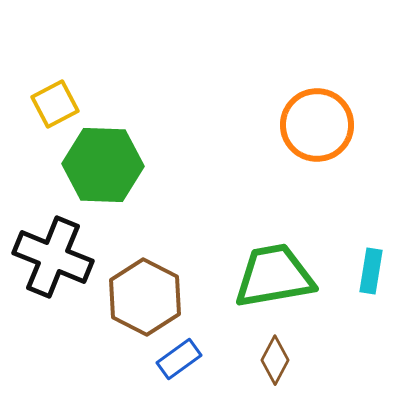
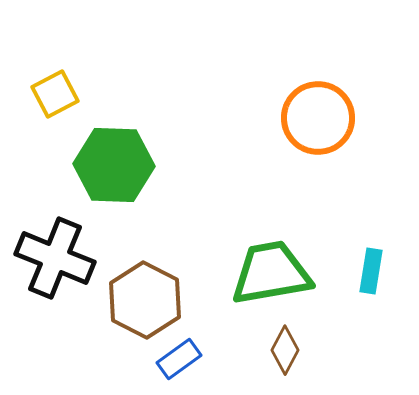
yellow square: moved 10 px up
orange circle: moved 1 px right, 7 px up
green hexagon: moved 11 px right
black cross: moved 2 px right, 1 px down
green trapezoid: moved 3 px left, 3 px up
brown hexagon: moved 3 px down
brown diamond: moved 10 px right, 10 px up
